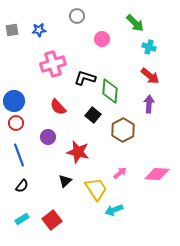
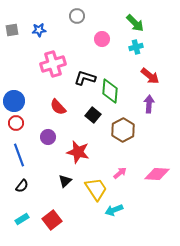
cyan cross: moved 13 px left; rotated 32 degrees counterclockwise
